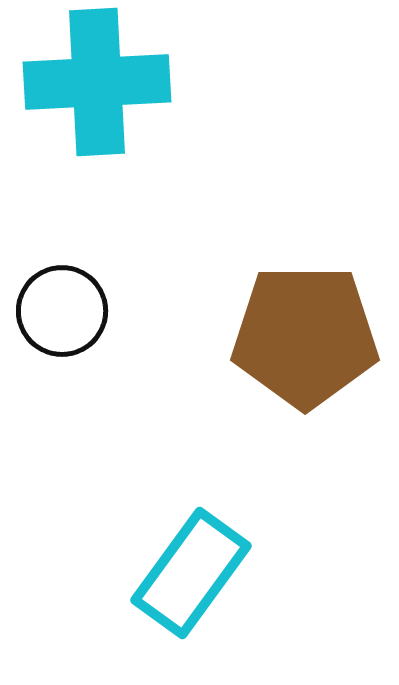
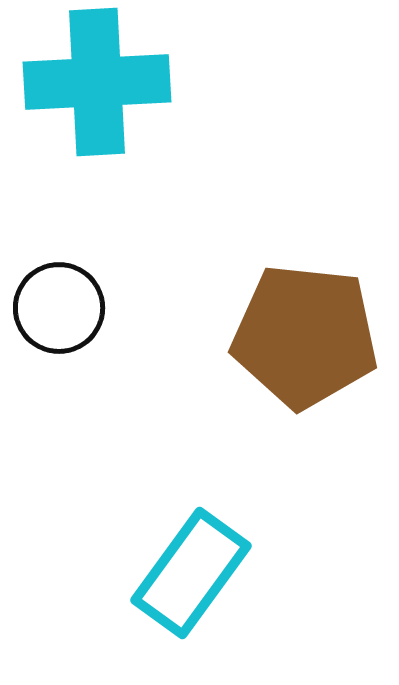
black circle: moved 3 px left, 3 px up
brown pentagon: rotated 6 degrees clockwise
